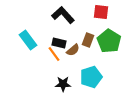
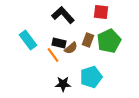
green pentagon: rotated 15 degrees clockwise
brown semicircle: moved 2 px left, 2 px up
orange line: moved 1 px left, 1 px down
